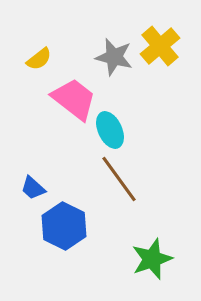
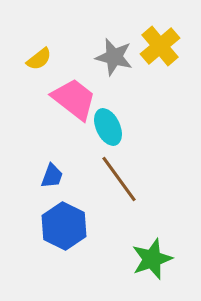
cyan ellipse: moved 2 px left, 3 px up
blue trapezoid: moved 19 px right, 12 px up; rotated 112 degrees counterclockwise
